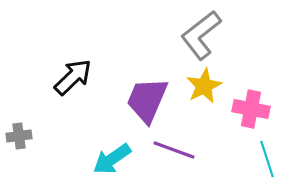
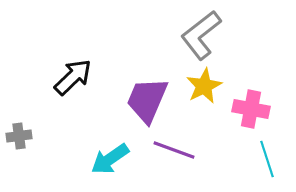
cyan arrow: moved 2 px left
